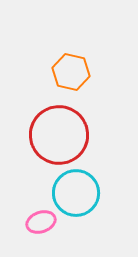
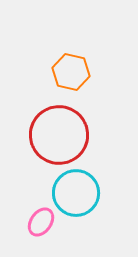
pink ellipse: rotated 36 degrees counterclockwise
